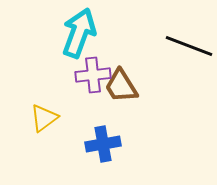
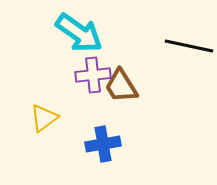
cyan arrow: rotated 105 degrees clockwise
black line: rotated 9 degrees counterclockwise
